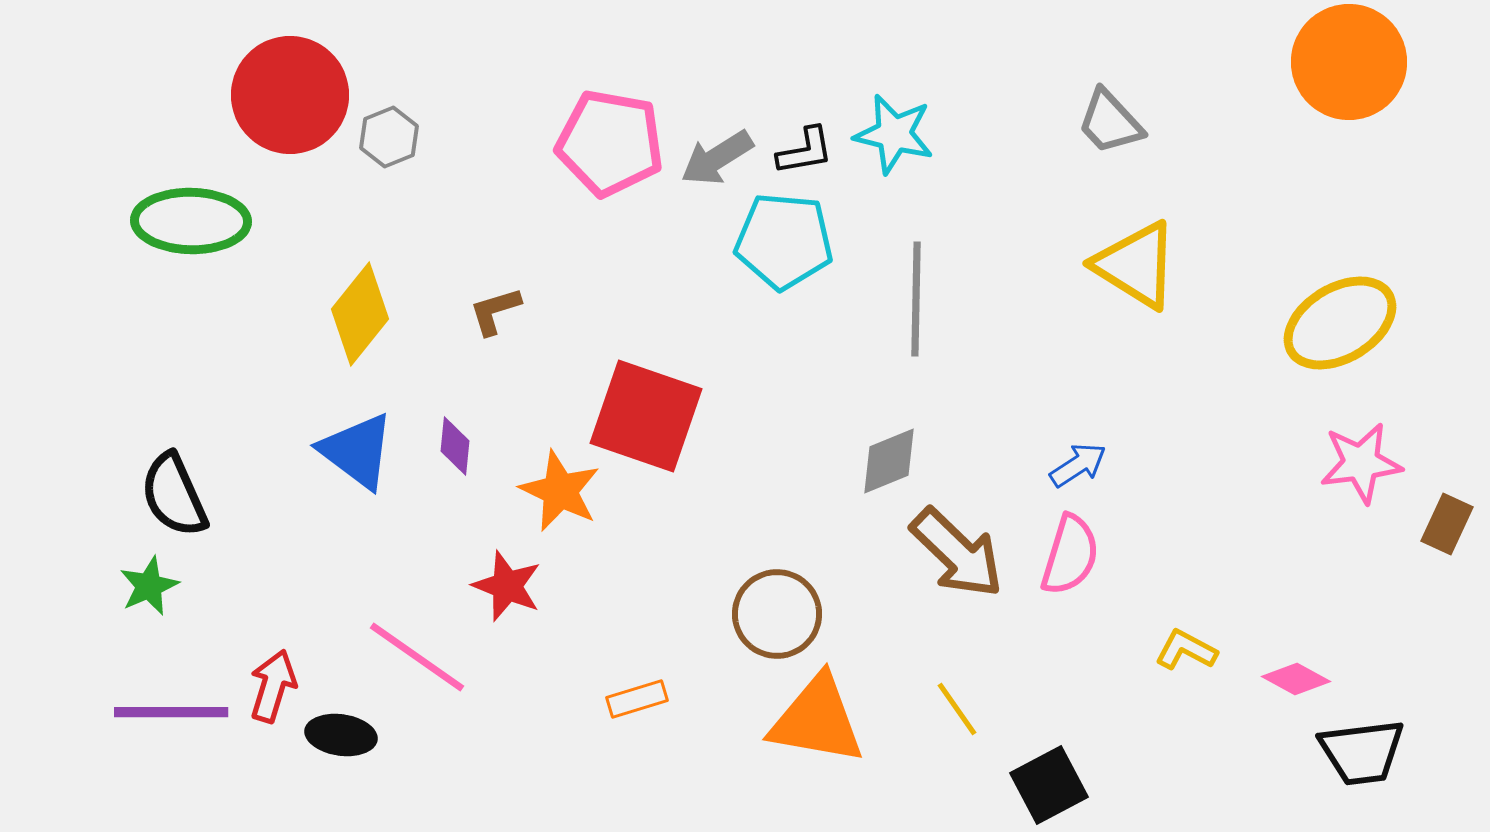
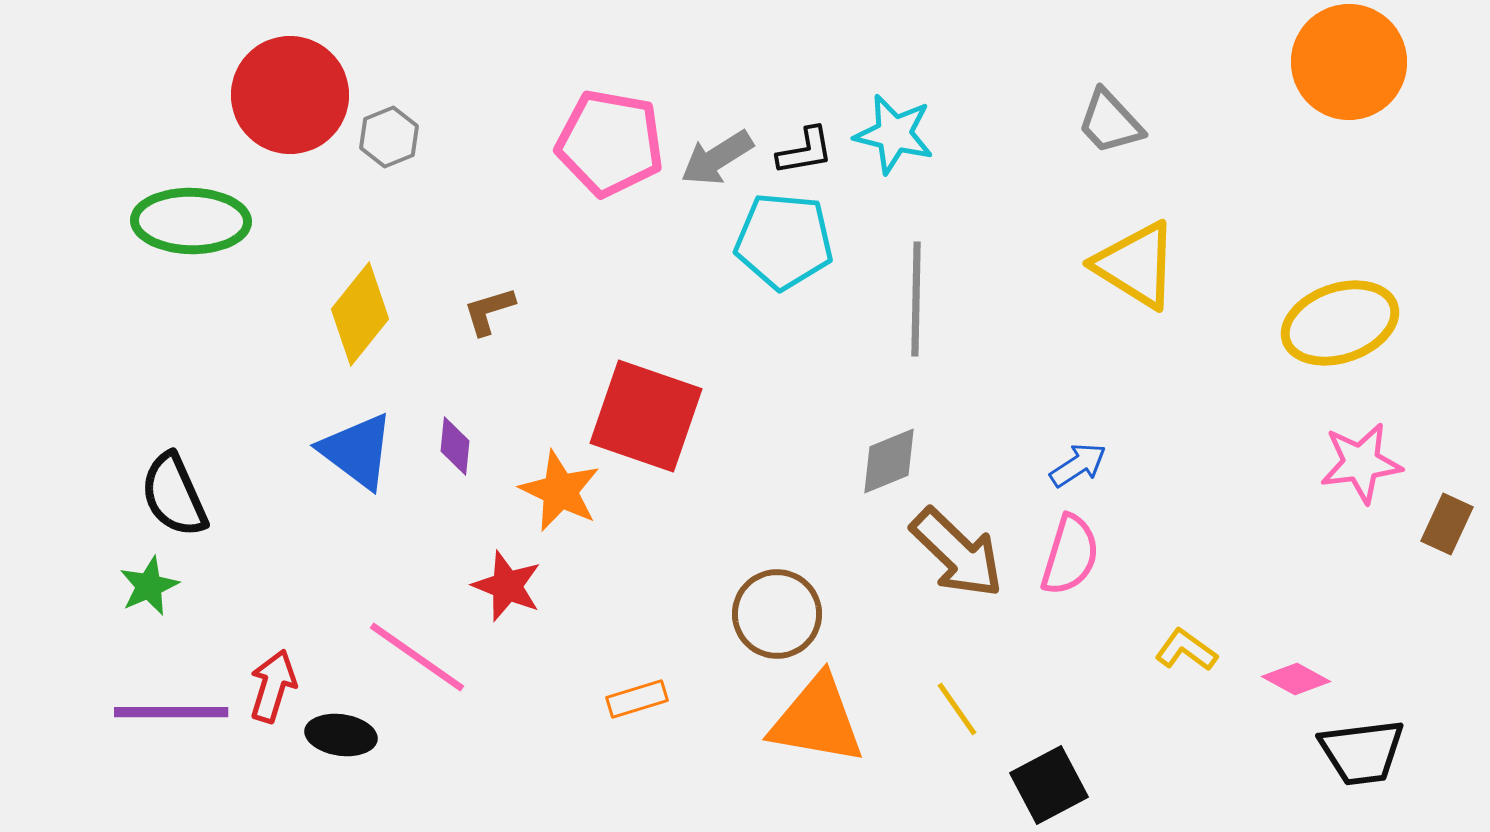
brown L-shape: moved 6 px left
yellow ellipse: rotated 12 degrees clockwise
yellow L-shape: rotated 8 degrees clockwise
